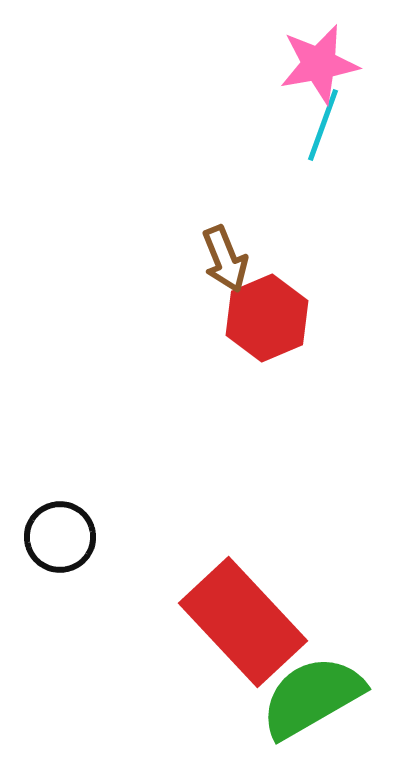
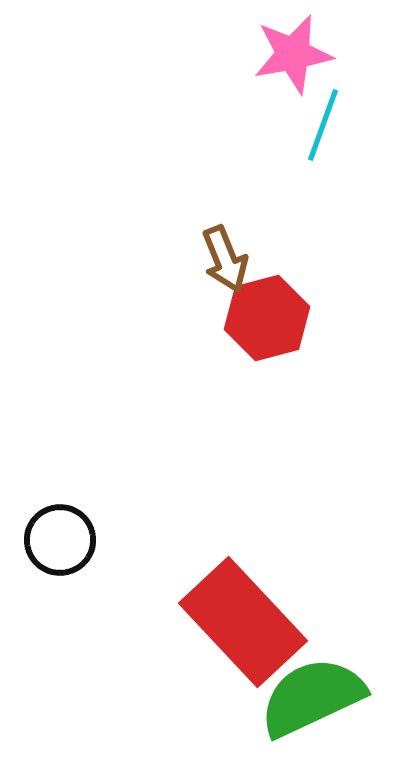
pink star: moved 26 px left, 10 px up
red hexagon: rotated 8 degrees clockwise
black circle: moved 3 px down
green semicircle: rotated 5 degrees clockwise
